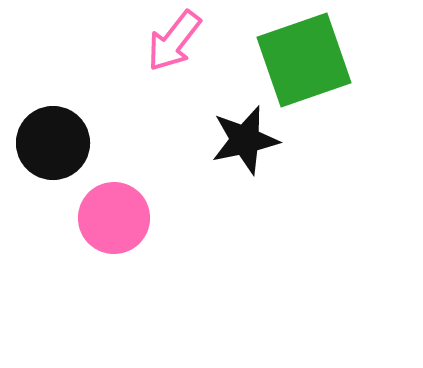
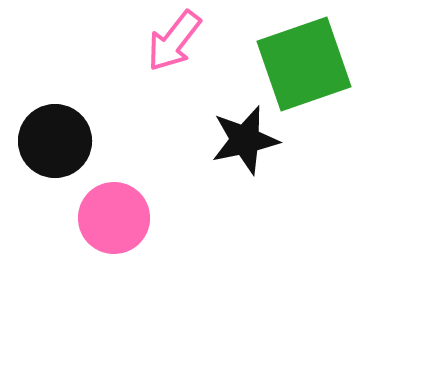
green square: moved 4 px down
black circle: moved 2 px right, 2 px up
